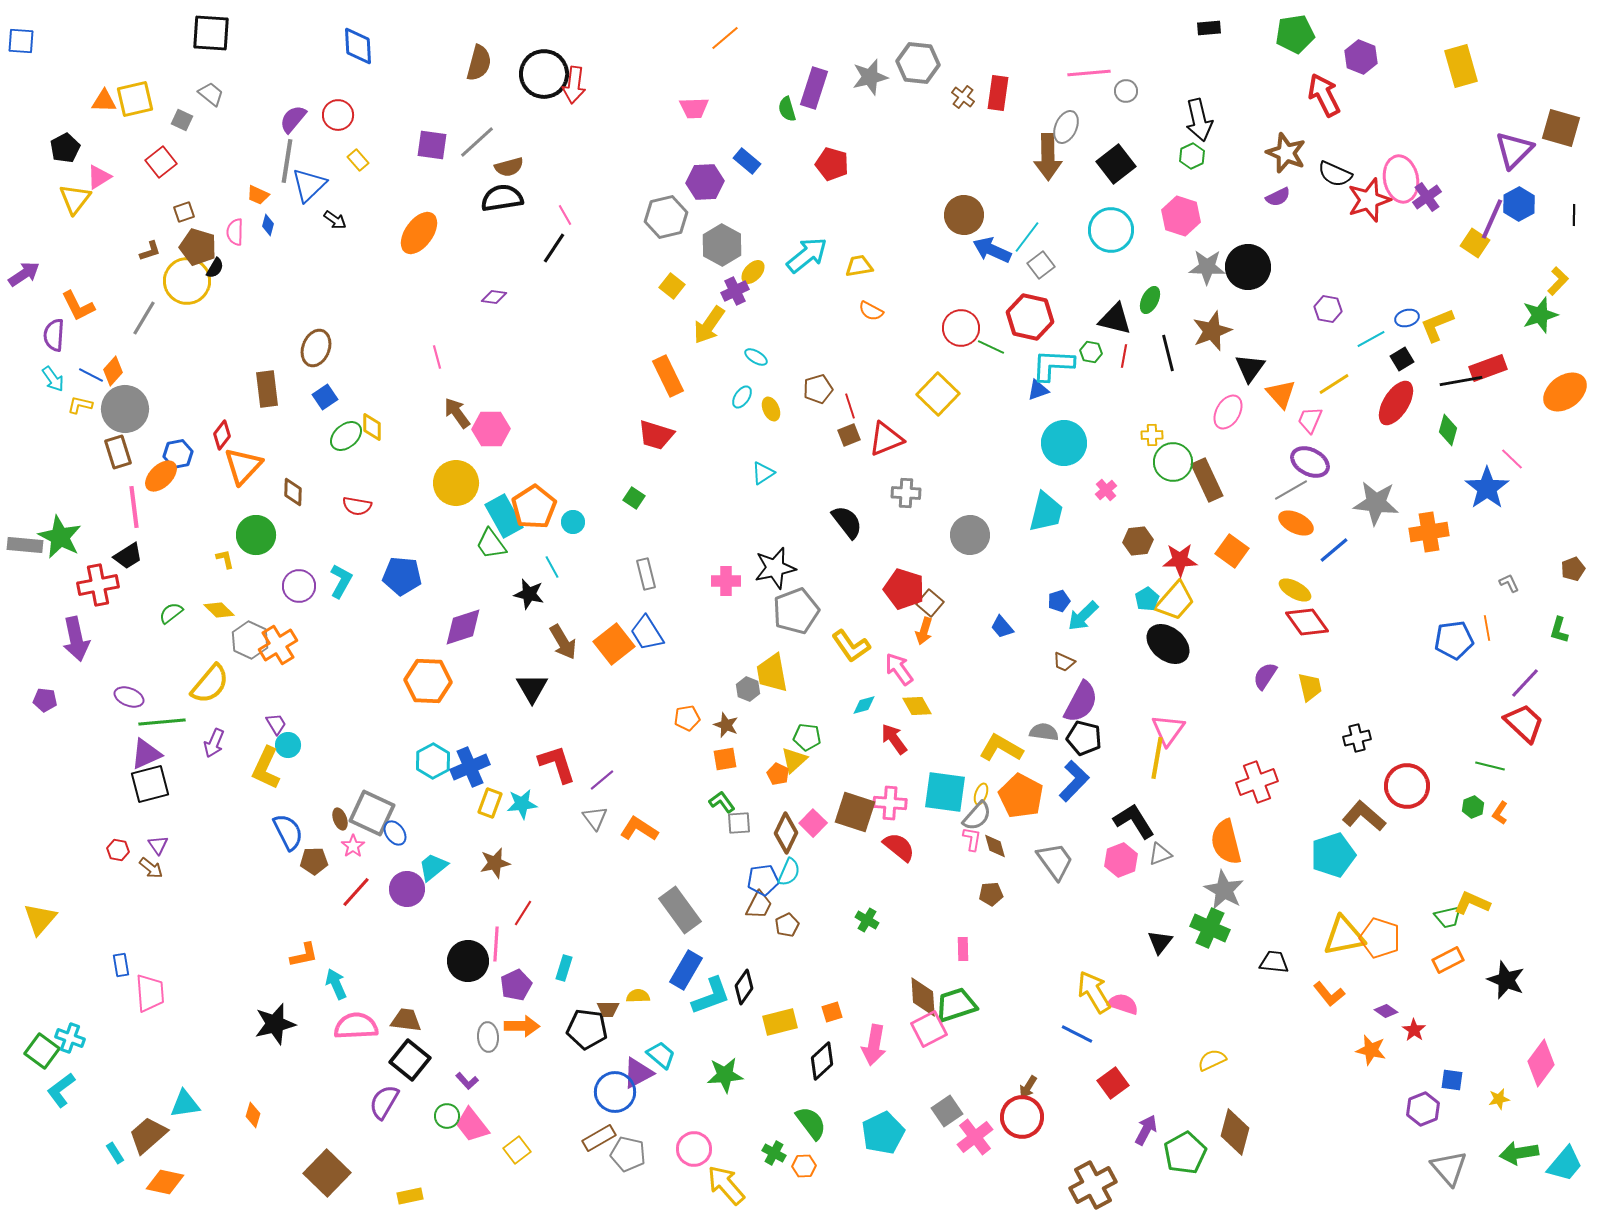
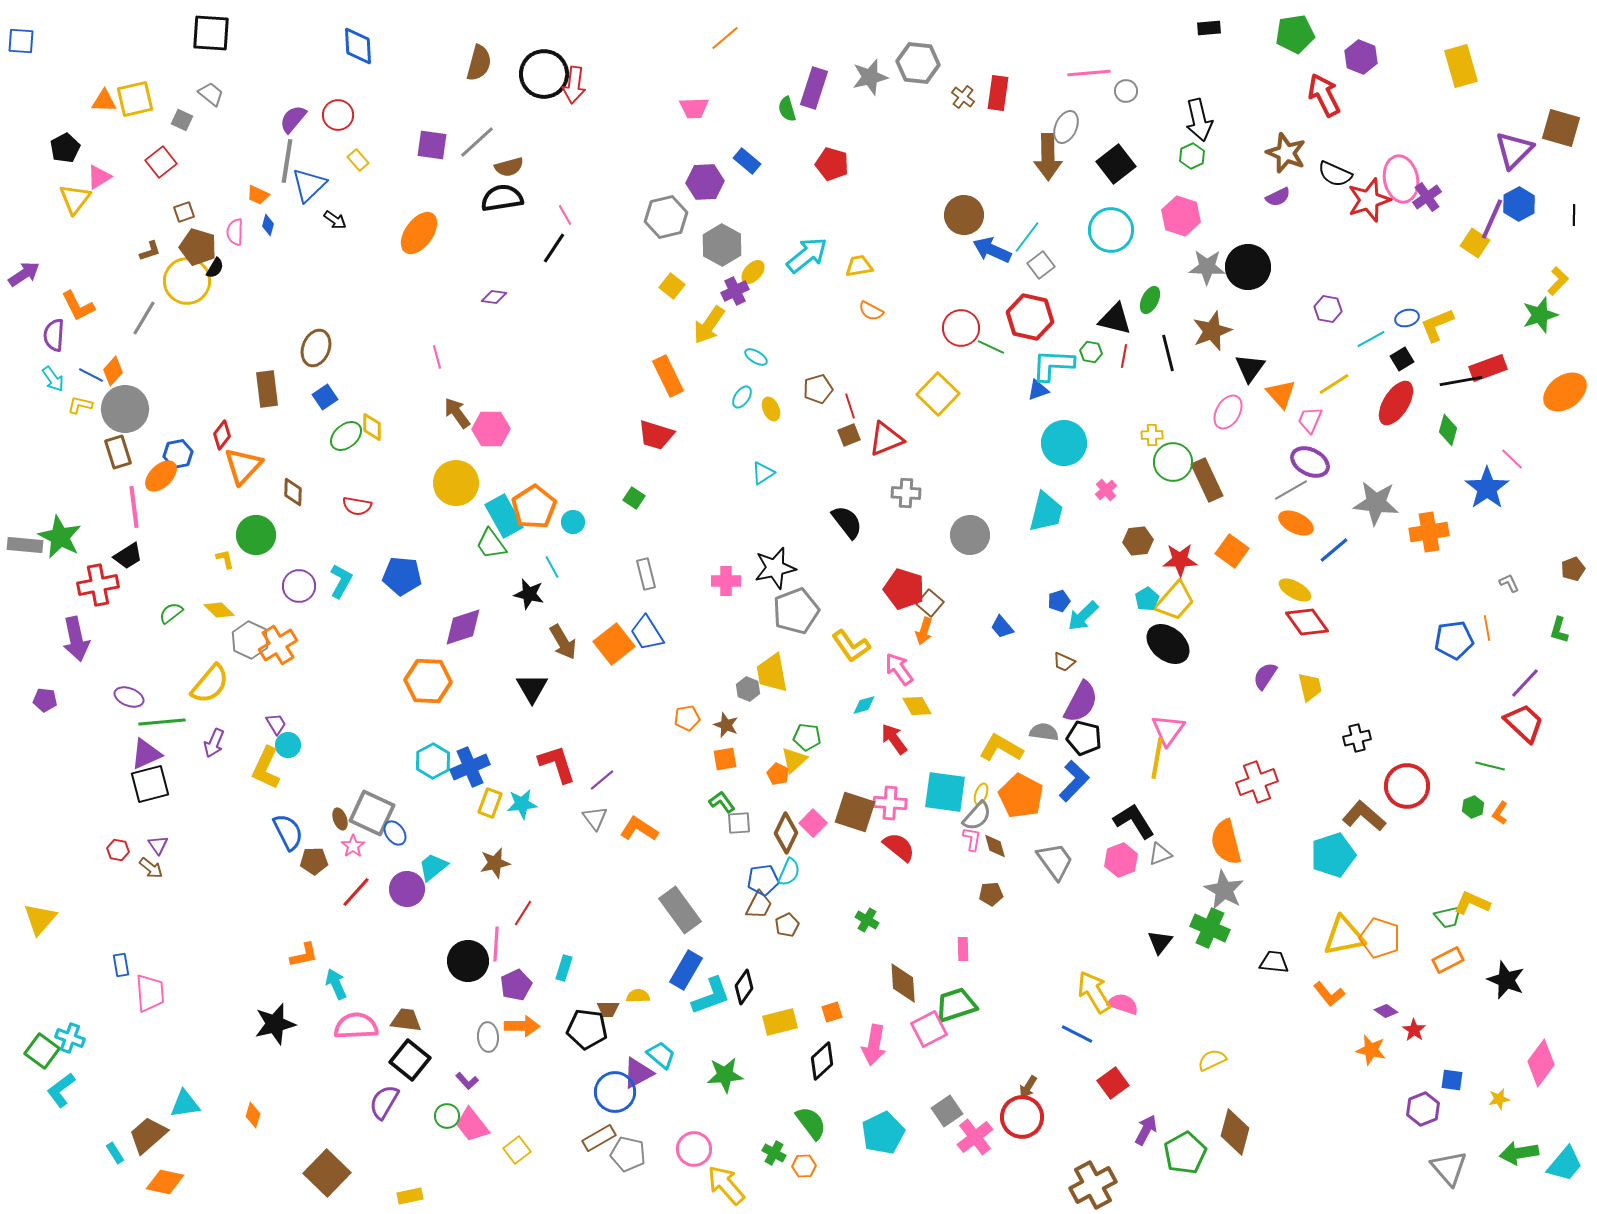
brown diamond at (923, 997): moved 20 px left, 14 px up
